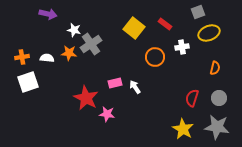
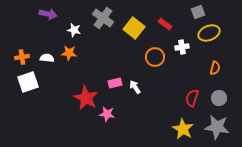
gray cross: moved 12 px right, 26 px up; rotated 20 degrees counterclockwise
